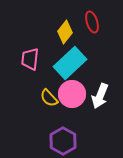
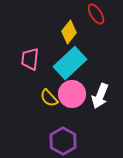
red ellipse: moved 4 px right, 8 px up; rotated 15 degrees counterclockwise
yellow diamond: moved 4 px right
